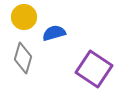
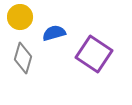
yellow circle: moved 4 px left
purple square: moved 15 px up
